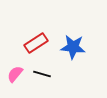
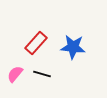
red rectangle: rotated 15 degrees counterclockwise
